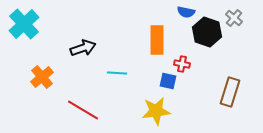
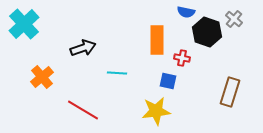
gray cross: moved 1 px down
red cross: moved 6 px up
